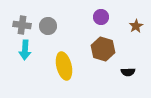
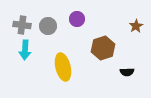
purple circle: moved 24 px left, 2 px down
brown hexagon: moved 1 px up; rotated 25 degrees clockwise
yellow ellipse: moved 1 px left, 1 px down
black semicircle: moved 1 px left
